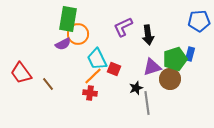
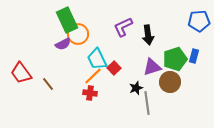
green rectangle: moved 1 px left, 1 px down; rotated 35 degrees counterclockwise
blue rectangle: moved 4 px right, 2 px down
red square: moved 1 px up; rotated 24 degrees clockwise
brown circle: moved 3 px down
